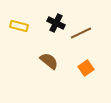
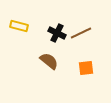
black cross: moved 1 px right, 10 px down
orange square: rotated 28 degrees clockwise
